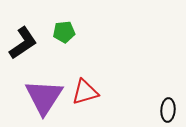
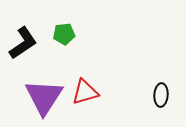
green pentagon: moved 2 px down
black ellipse: moved 7 px left, 15 px up
